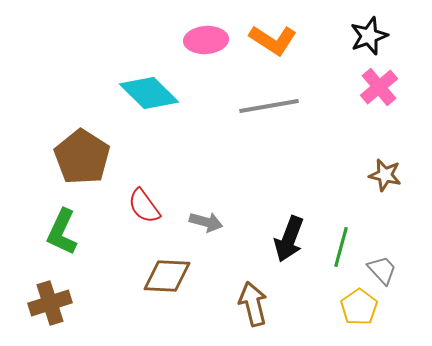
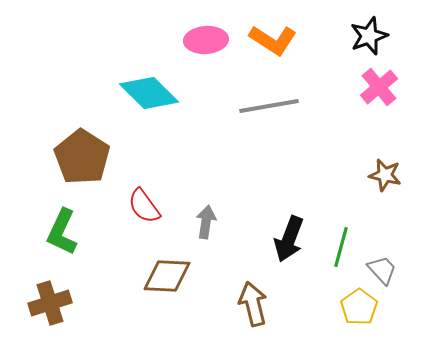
gray arrow: rotated 96 degrees counterclockwise
